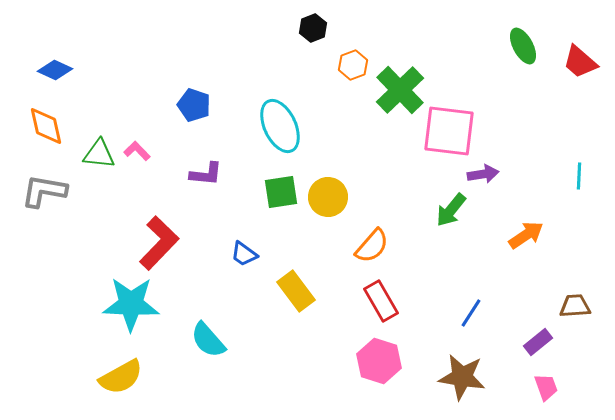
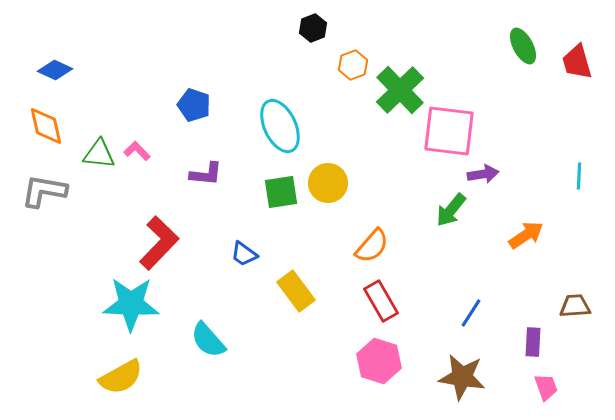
red trapezoid: moved 3 px left; rotated 33 degrees clockwise
yellow circle: moved 14 px up
purple rectangle: moved 5 px left; rotated 48 degrees counterclockwise
